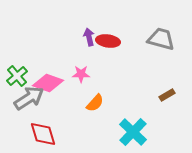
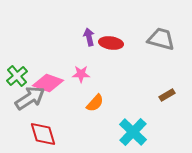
red ellipse: moved 3 px right, 2 px down
gray arrow: moved 1 px right
